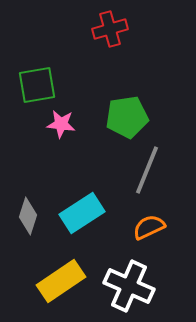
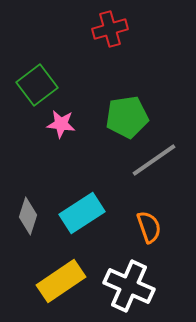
green square: rotated 27 degrees counterclockwise
gray line: moved 7 px right, 10 px up; rotated 33 degrees clockwise
orange semicircle: rotated 96 degrees clockwise
